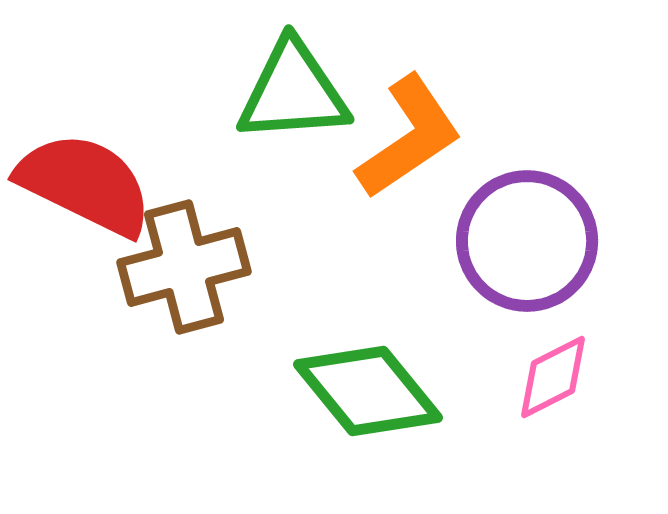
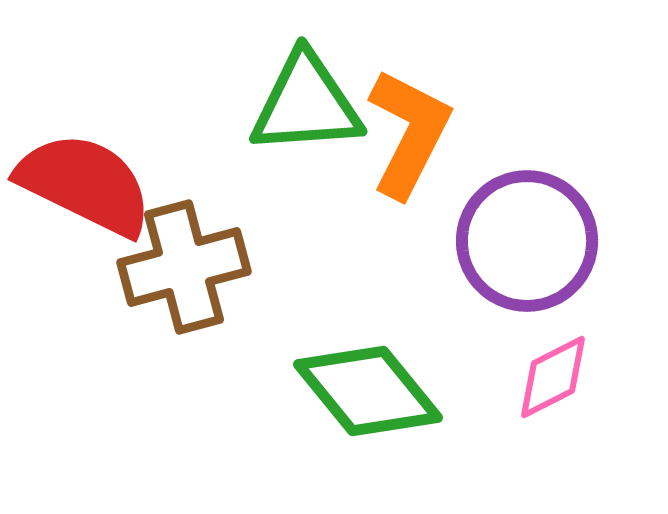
green triangle: moved 13 px right, 12 px down
orange L-shape: moved 4 px up; rotated 29 degrees counterclockwise
